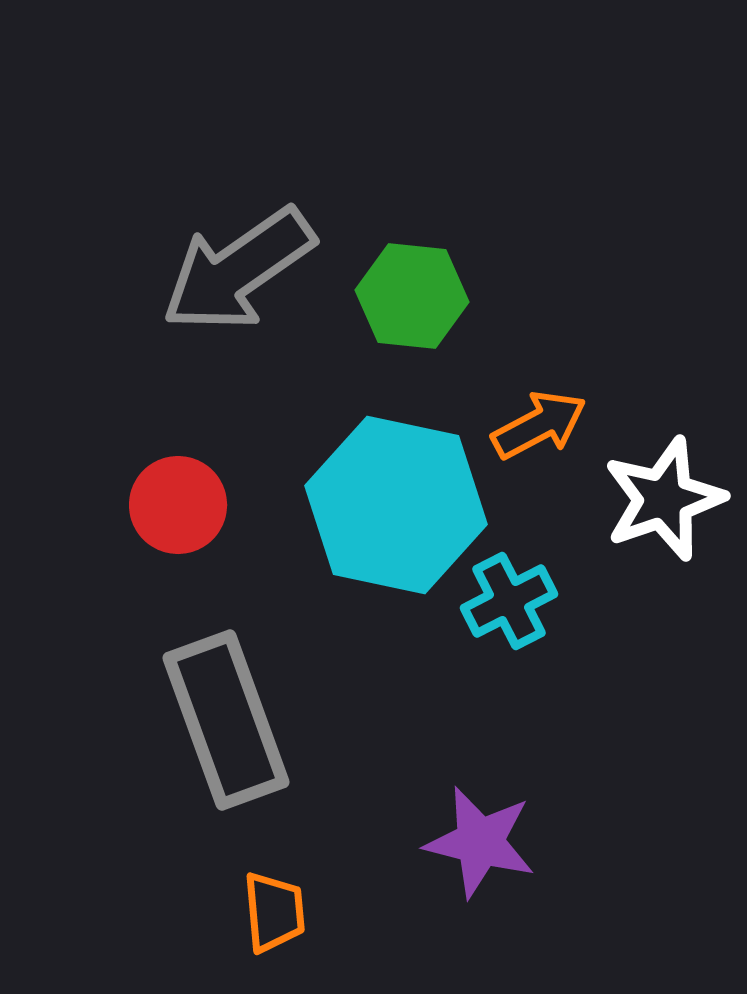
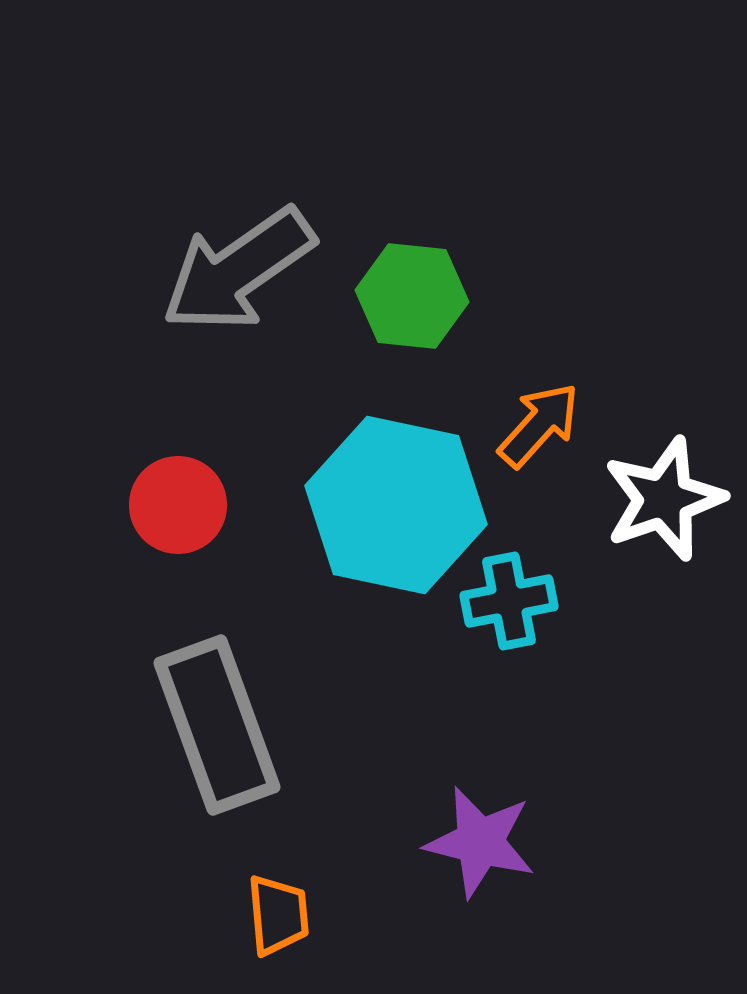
orange arrow: rotated 20 degrees counterclockwise
cyan cross: rotated 16 degrees clockwise
gray rectangle: moved 9 px left, 5 px down
orange trapezoid: moved 4 px right, 3 px down
